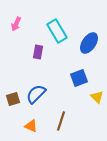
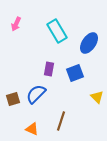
purple rectangle: moved 11 px right, 17 px down
blue square: moved 4 px left, 5 px up
orange triangle: moved 1 px right, 3 px down
